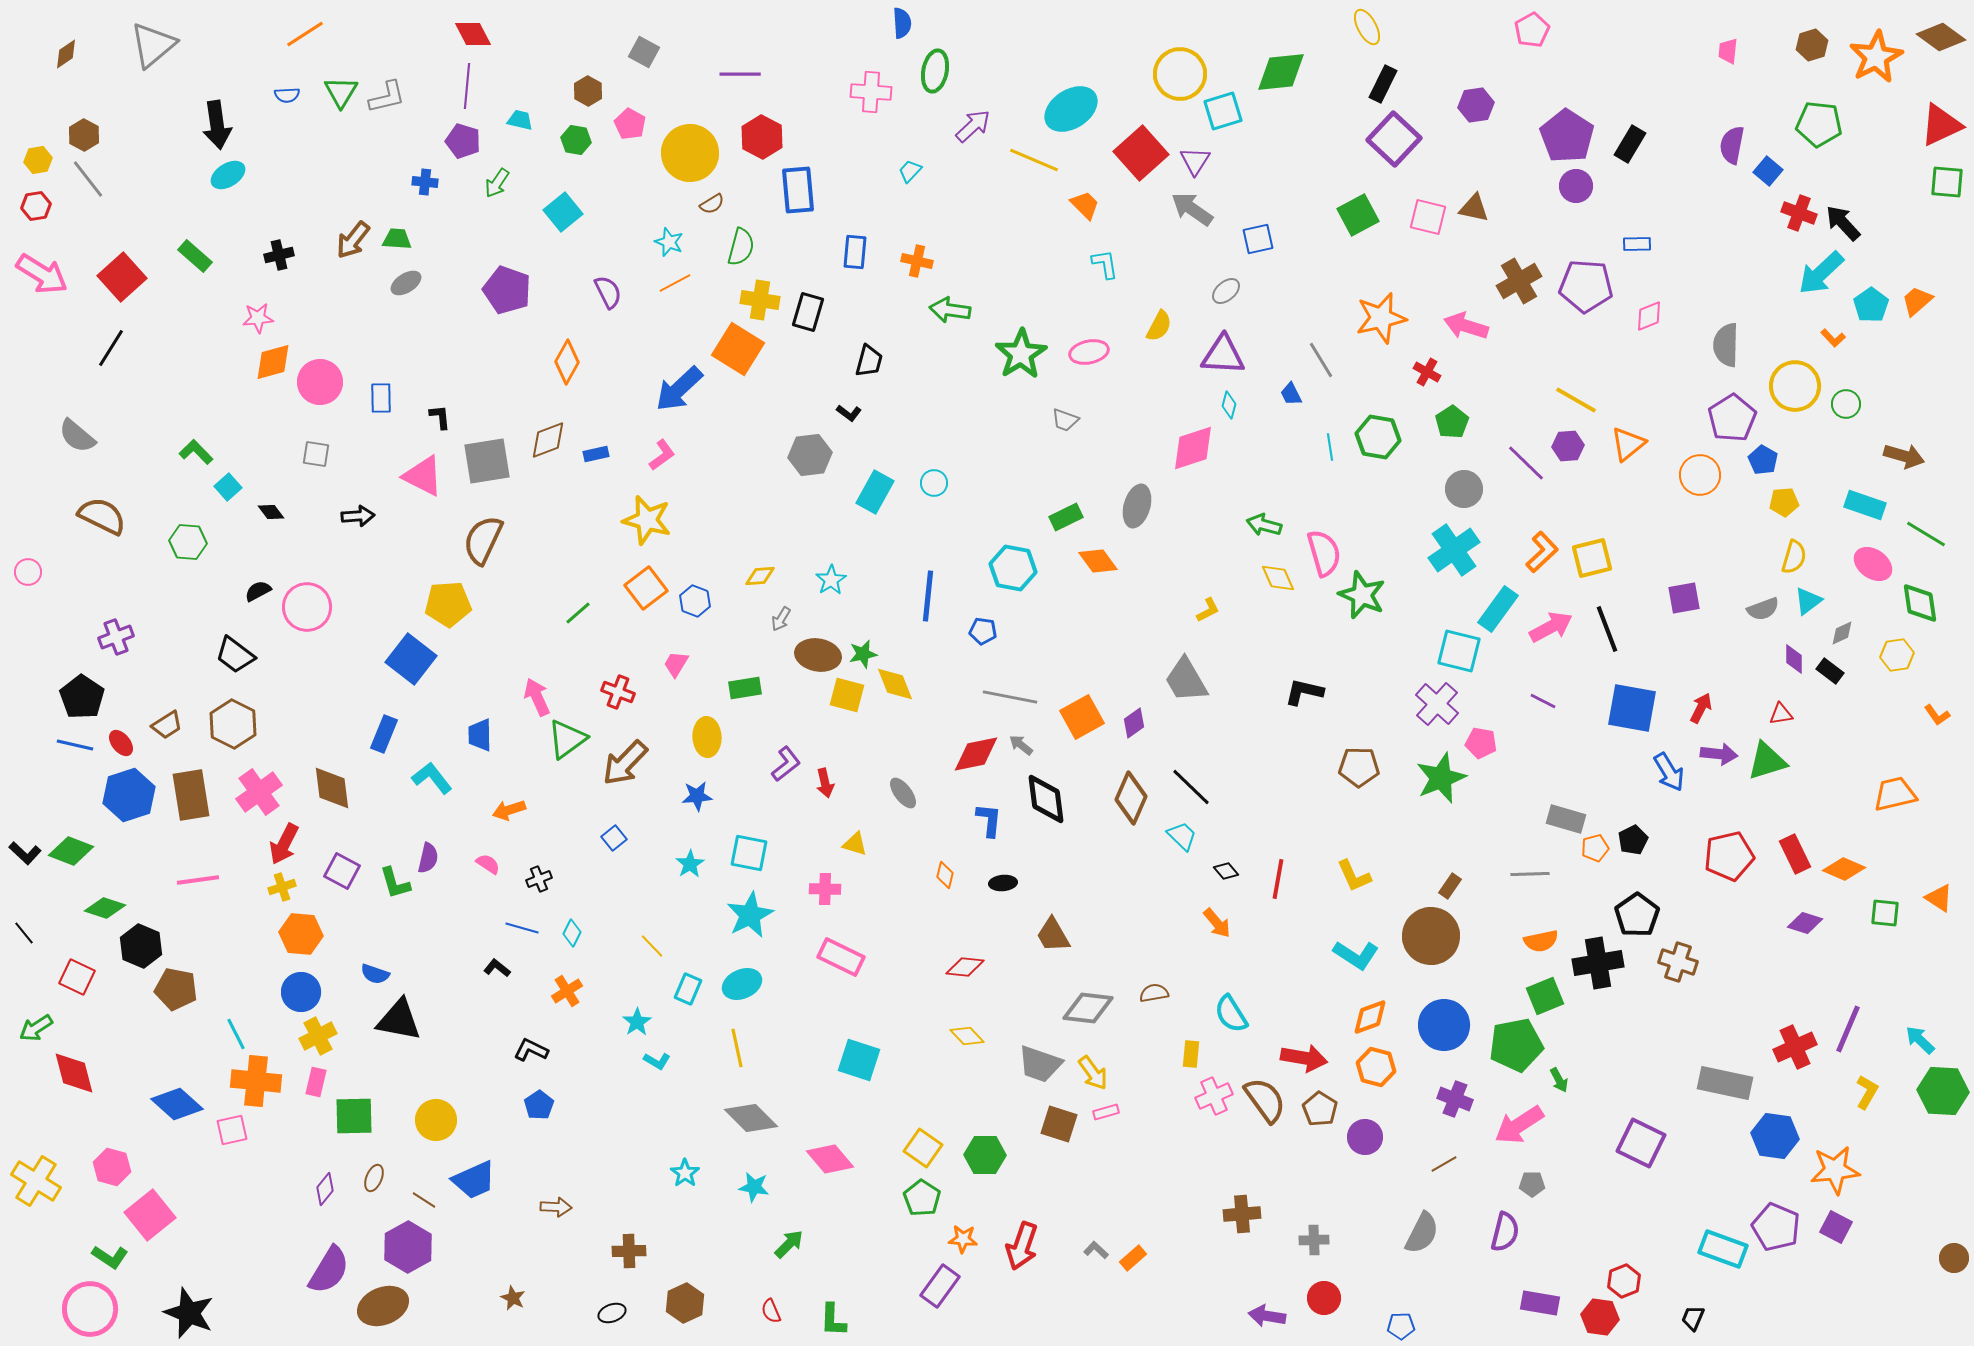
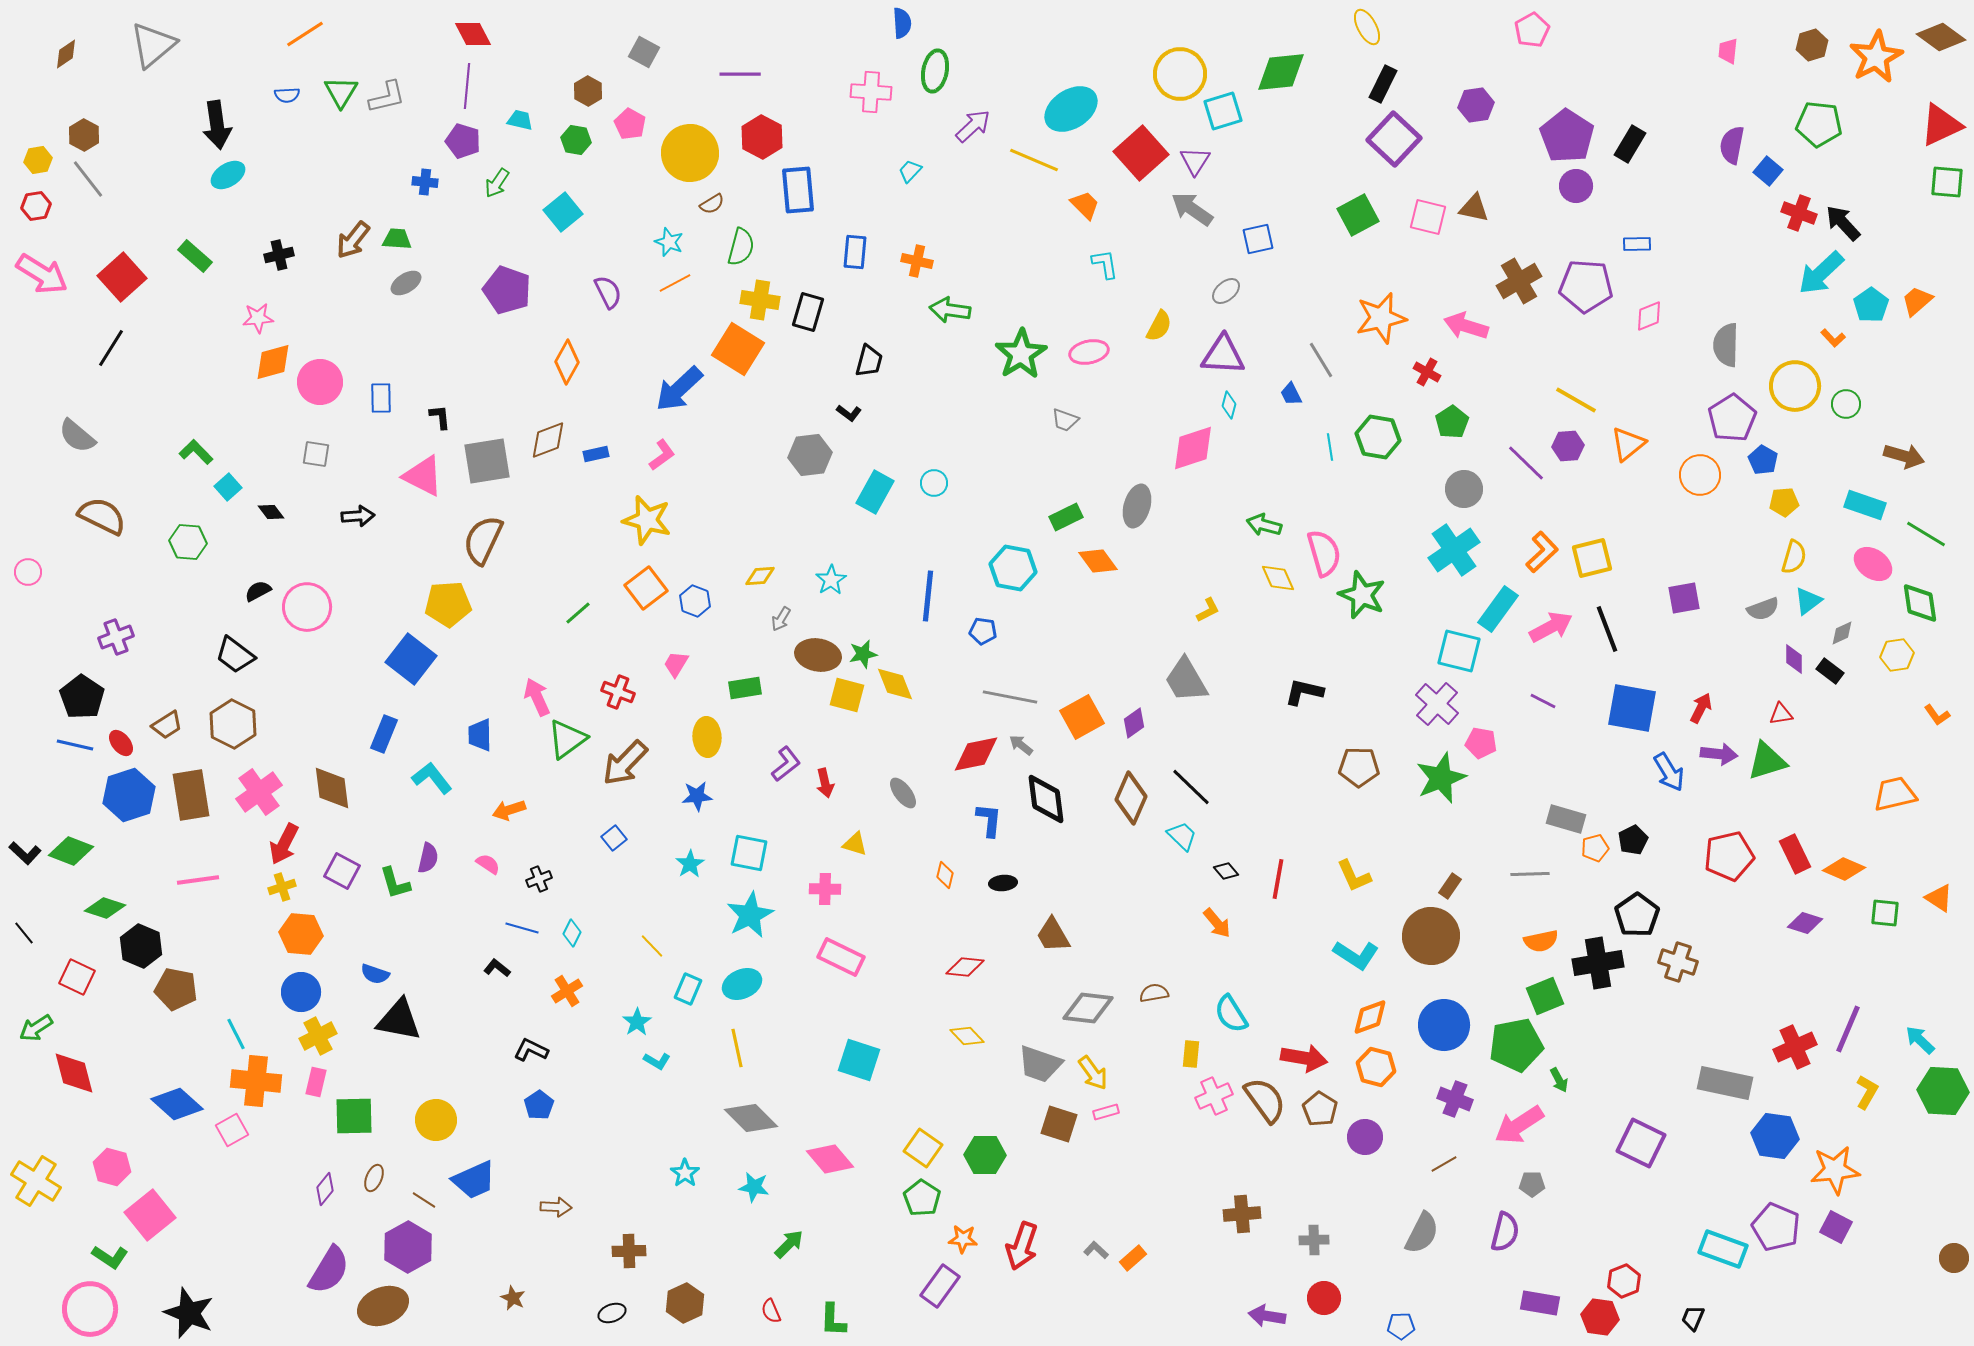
pink square at (232, 1130): rotated 16 degrees counterclockwise
